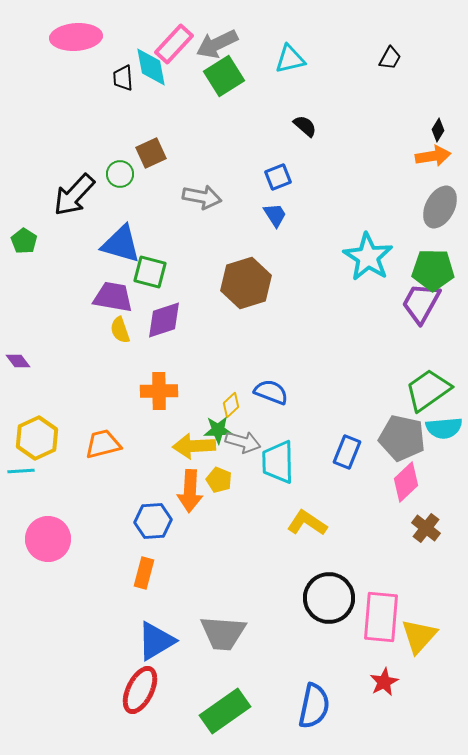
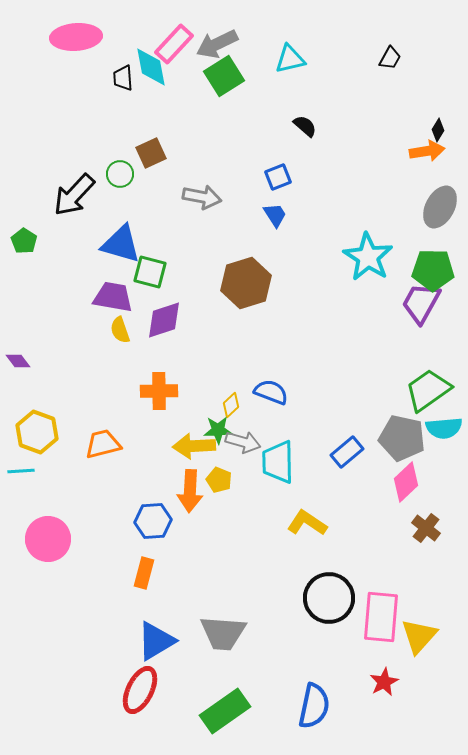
orange arrow at (433, 156): moved 6 px left, 5 px up
yellow hexagon at (37, 438): moved 6 px up; rotated 15 degrees counterclockwise
blue rectangle at (347, 452): rotated 28 degrees clockwise
